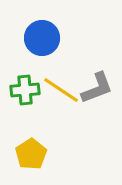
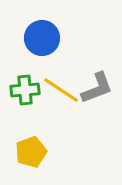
yellow pentagon: moved 2 px up; rotated 12 degrees clockwise
